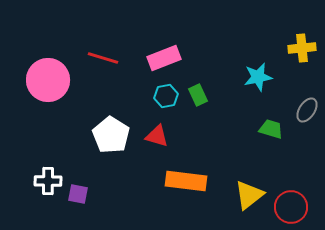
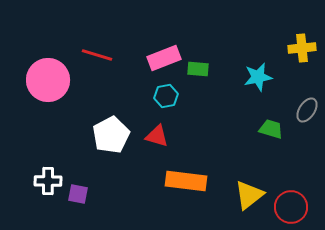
red line: moved 6 px left, 3 px up
green rectangle: moved 26 px up; rotated 60 degrees counterclockwise
white pentagon: rotated 12 degrees clockwise
